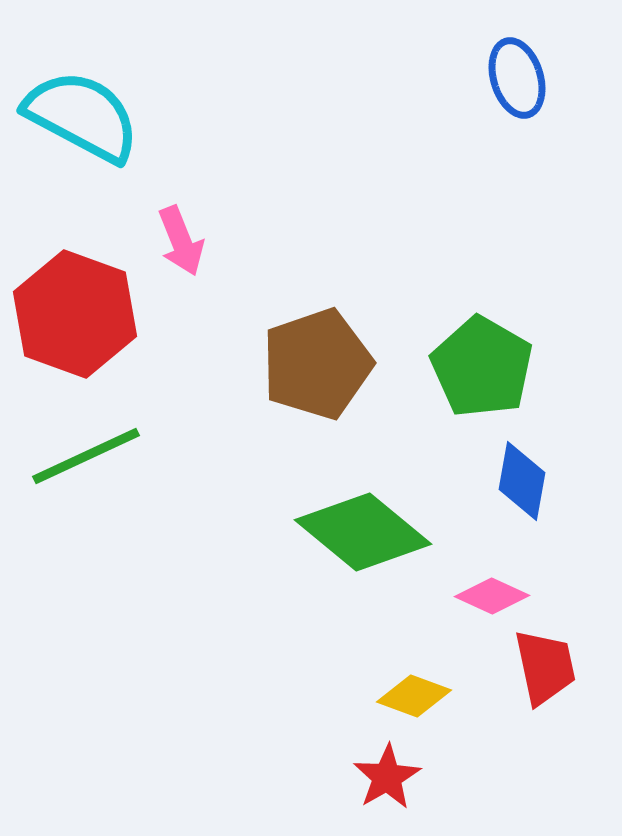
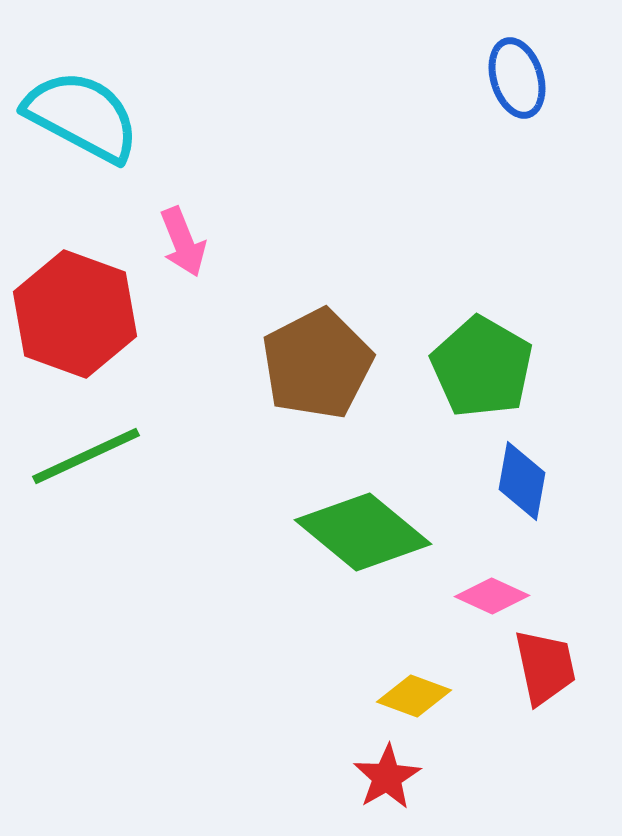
pink arrow: moved 2 px right, 1 px down
brown pentagon: rotated 8 degrees counterclockwise
